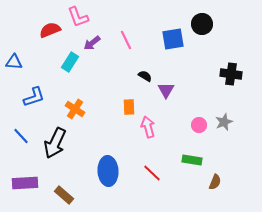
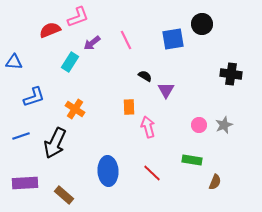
pink L-shape: rotated 90 degrees counterclockwise
gray star: moved 3 px down
blue line: rotated 66 degrees counterclockwise
